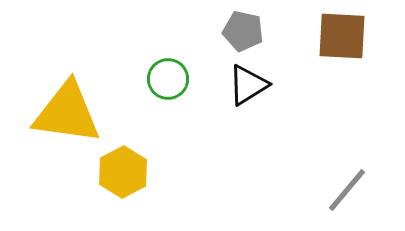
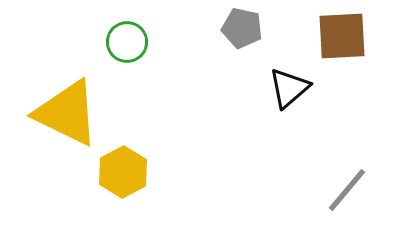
gray pentagon: moved 1 px left, 3 px up
brown square: rotated 6 degrees counterclockwise
green circle: moved 41 px left, 37 px up
black triangle: moved 41 px right, 3 px down; rotated 9 degrees counterclockwise
yellow triangle: rotated 18 degrees clockwise
